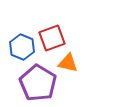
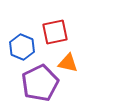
red square: moved 3 px right, 6 px up; rotated 8 degrees clockwise
purple pentagon: moved 2 px right; rotated 15 degrees clockwise
